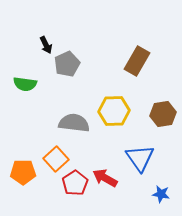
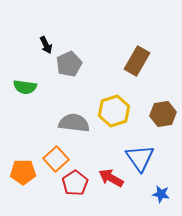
gray pentagon: moved 2 px right
green semicircle: moved 3 px down
yellow hexagon: rotated 16 degrees counterclockwise
red arrow: moved 6 px right
